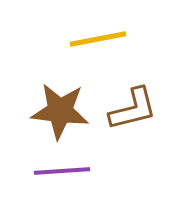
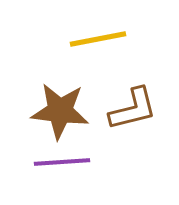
purple line: moved 9 px up
